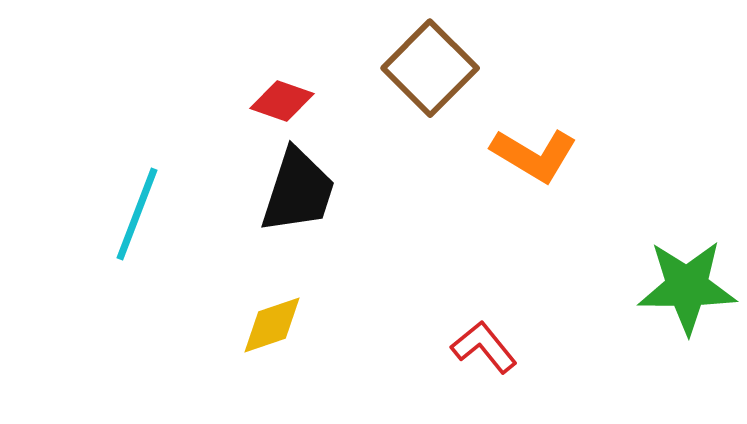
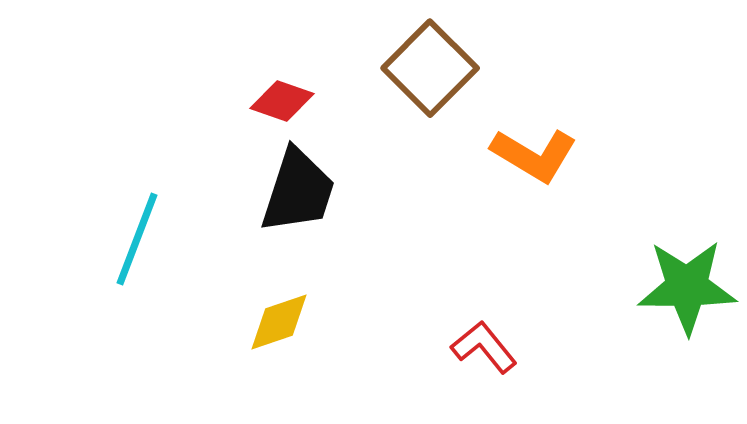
cyan line: moved 25 px down
yellow diamond: moved 7 px right, 3 px up
